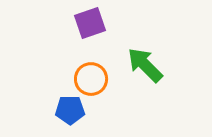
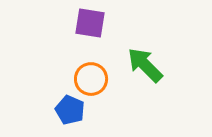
purple square: rotated 28 degrees clockwise
blue pentagon: rotated 24 degrees clockwise
